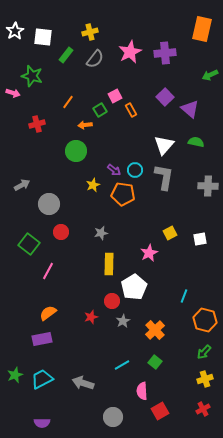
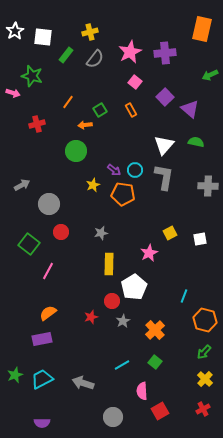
pink square at (115, 96): moved 20 px right, 14 px up; rotated 24 degrees counterclockwise
yellow cross at (205, 379): rotated 28 degrees counterclockwise
